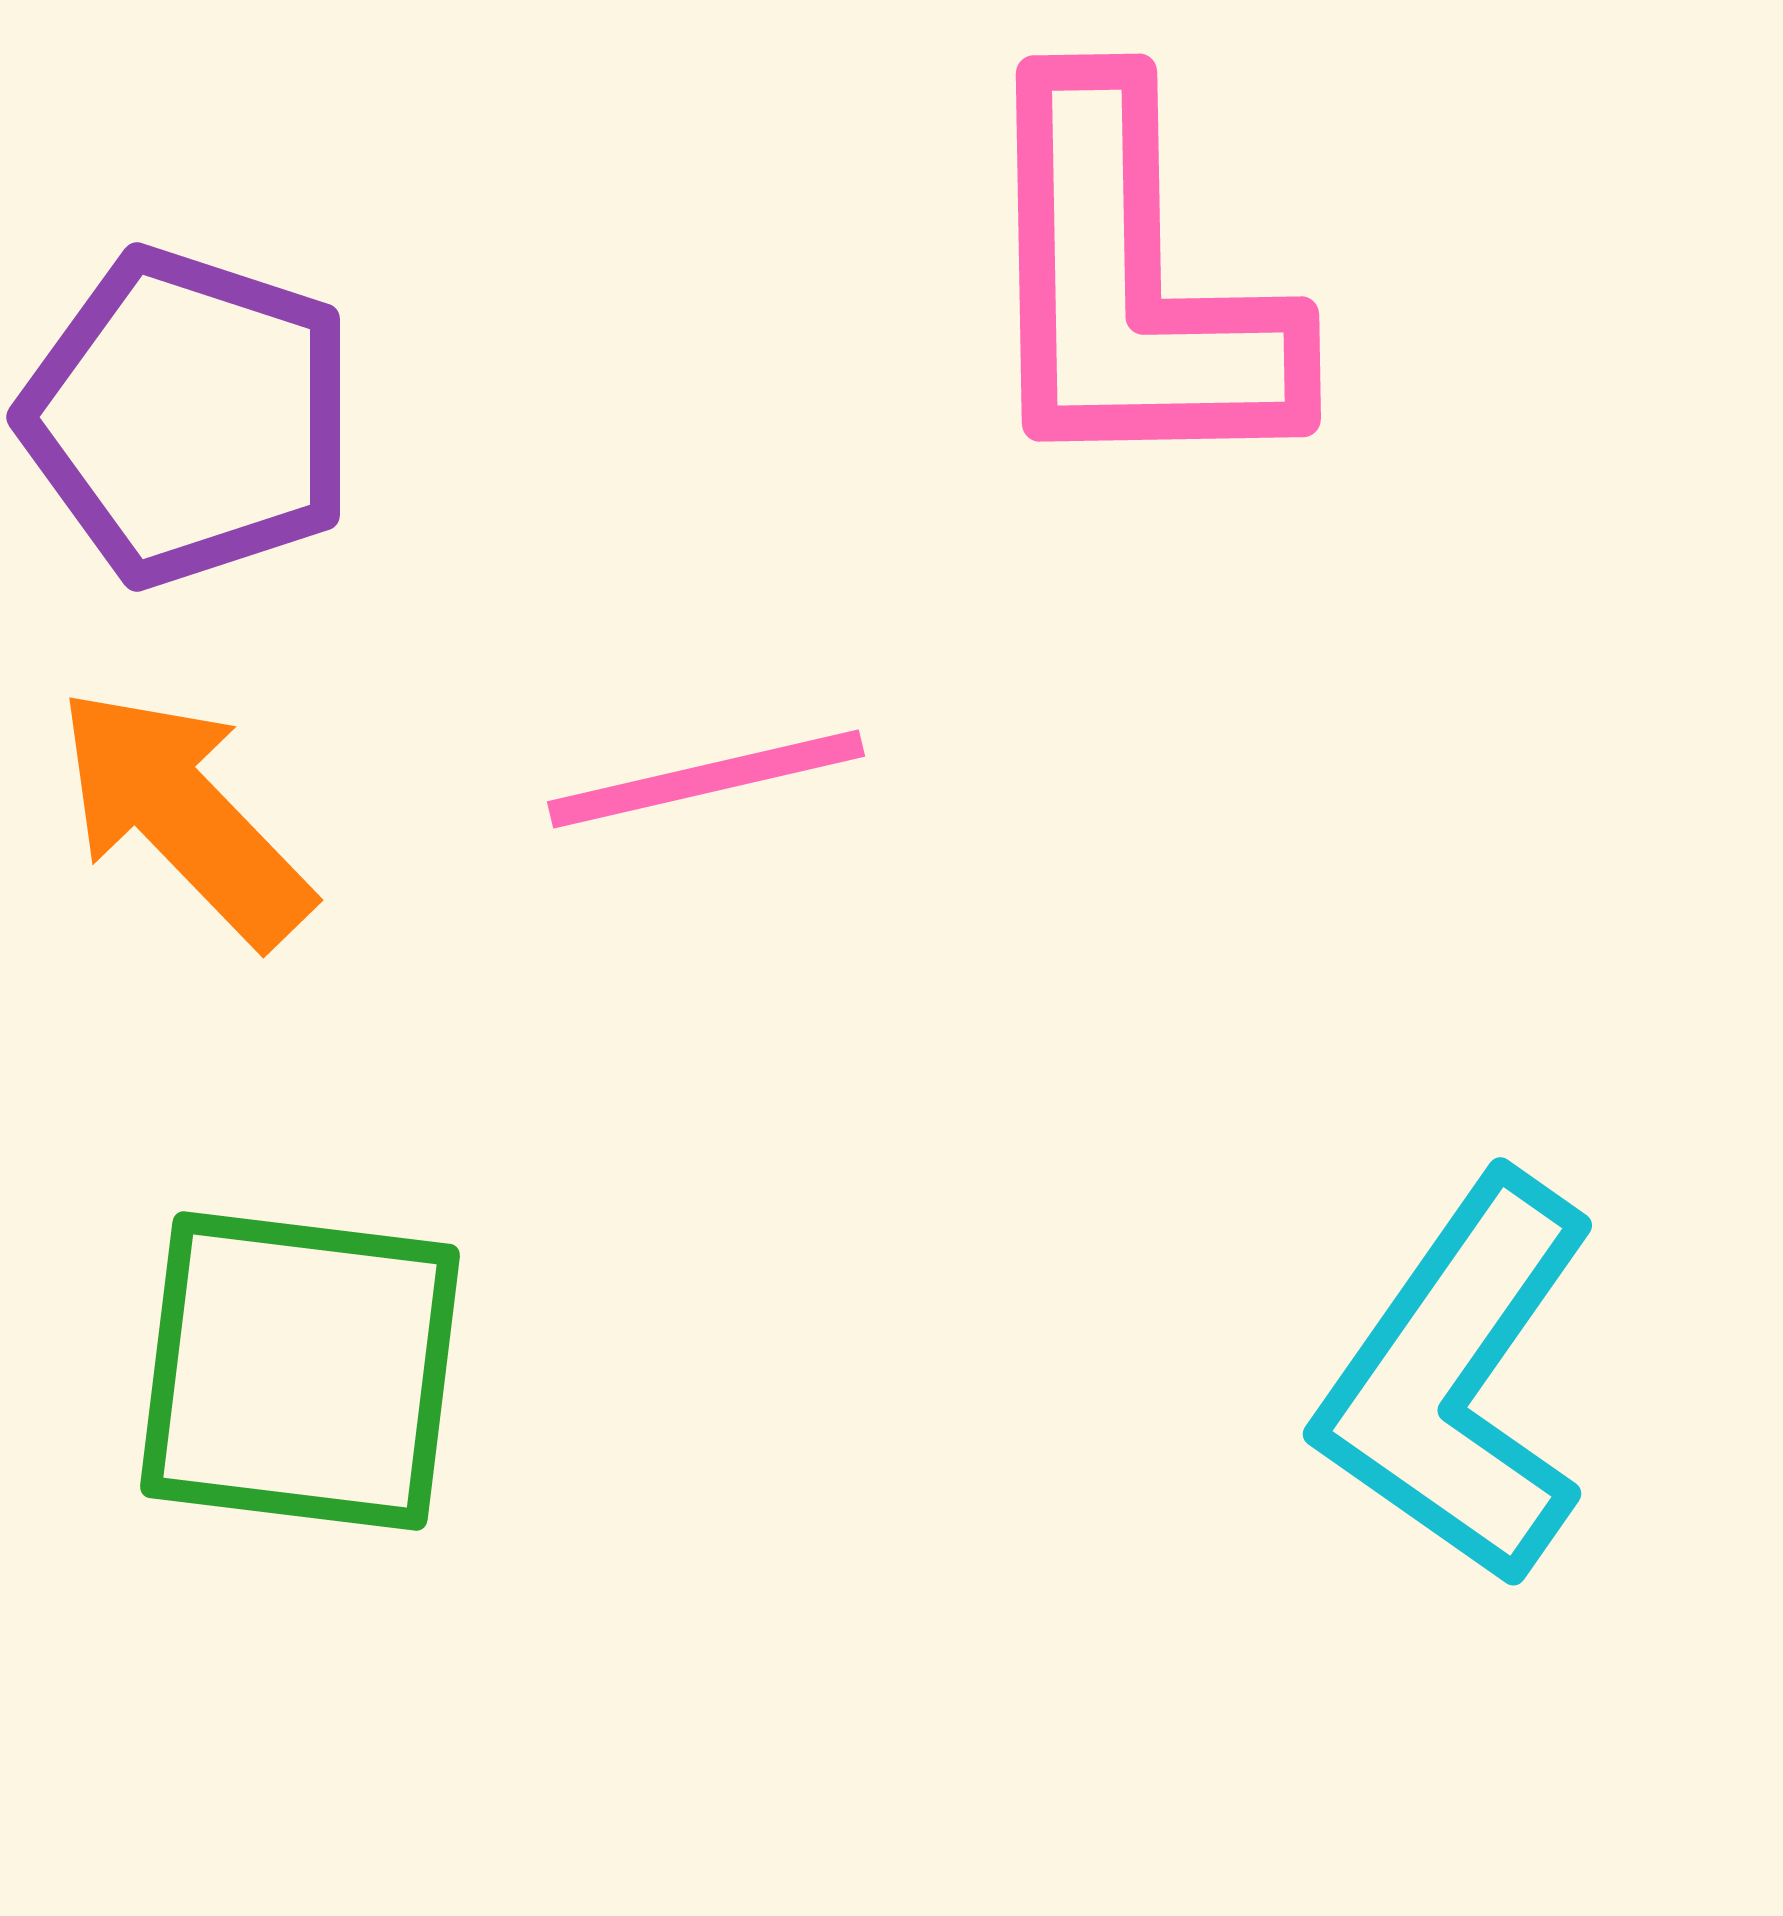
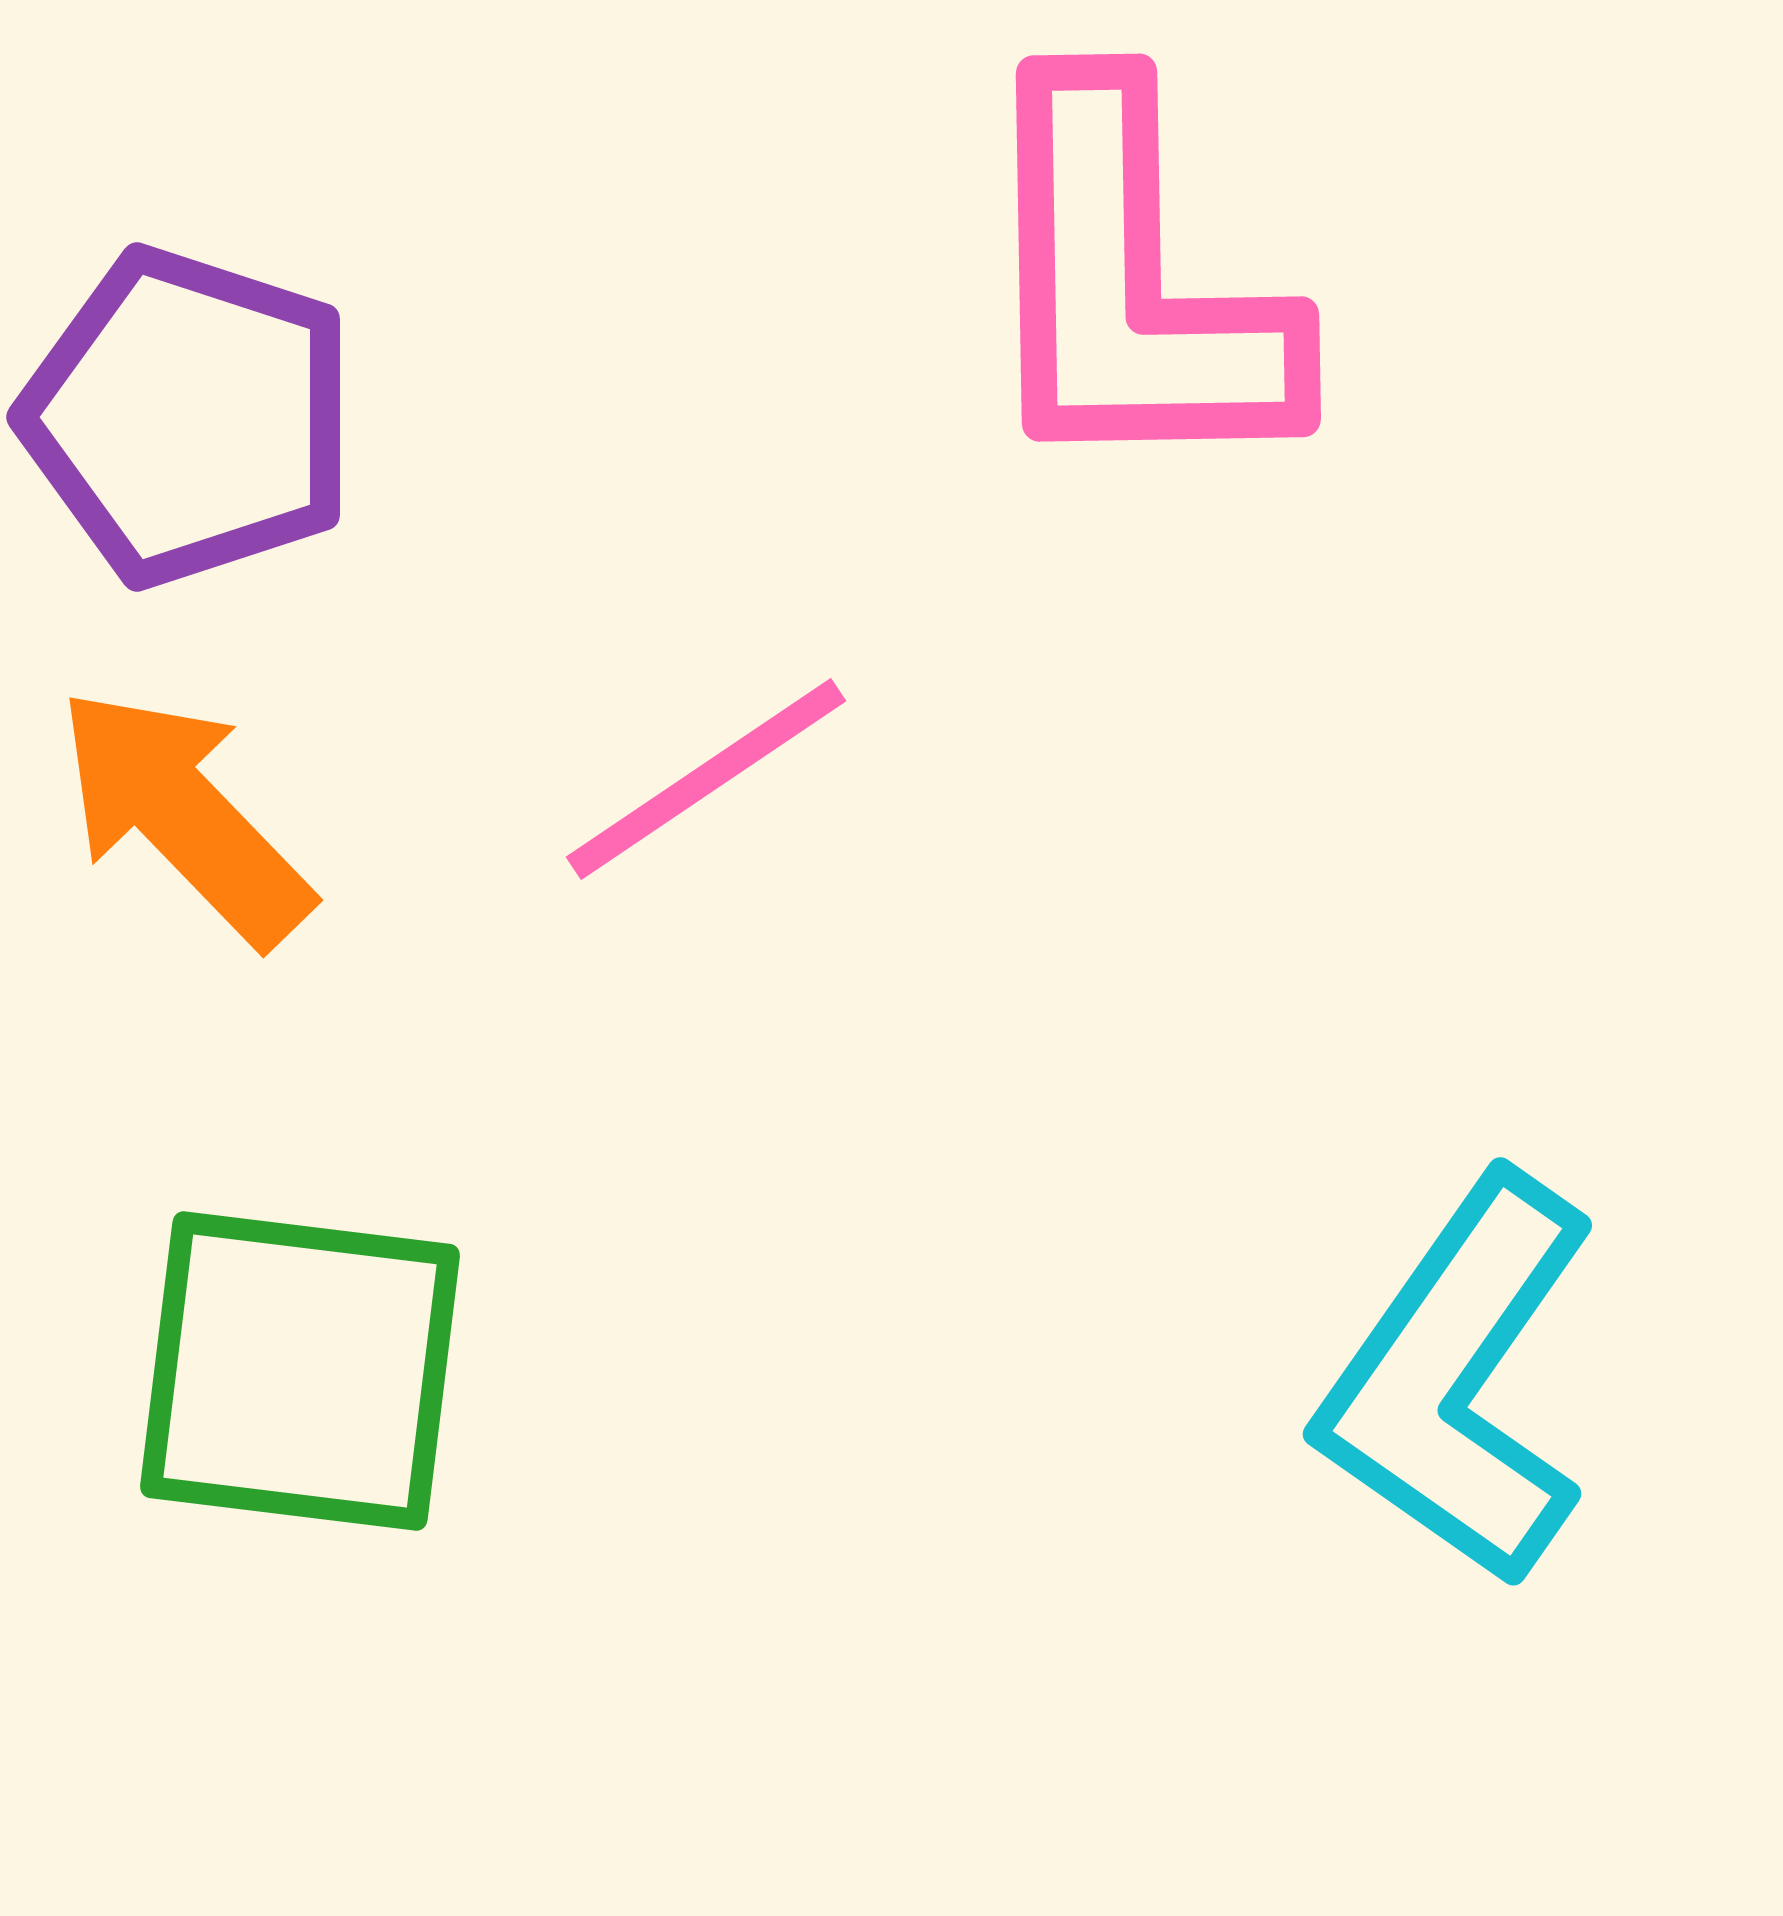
pink line: rotated 21 degrees counterclockwise
